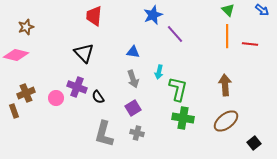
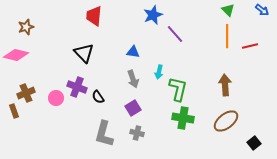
red line: moved 2 px down; rotated 21 degrees counterclockwise
